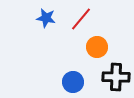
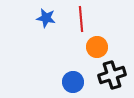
red line: rotated 45 degrees counterclockwise
black cross: moved 4 px left, 2 px up; rotated 20 degrees counterclockwise
